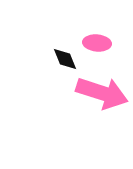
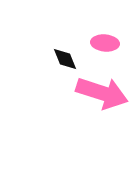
pink ellipse: moved 8 px right
